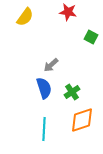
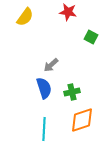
green cross: rotated 21 degrees clockwise
